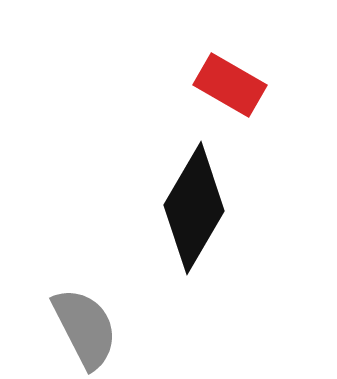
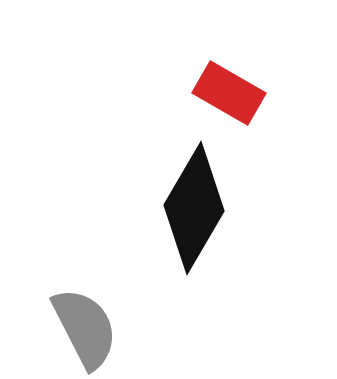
red rectangle: moved 1 px left, 8 px down
